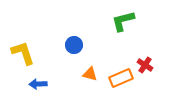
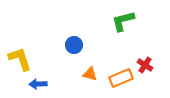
yellow L-shape: moved 3 px left, 6 px down
